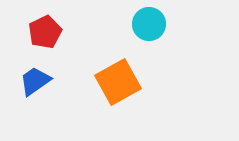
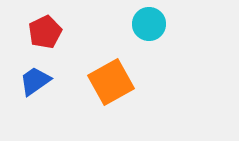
orange square: moved 7 px left
